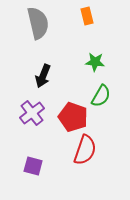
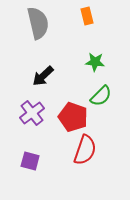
black arrow: rotated 25 degrees clockwise
green semicircle: rotated 15 degrees clockwise
purple square: moved 3 px left, 5 px up
